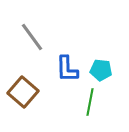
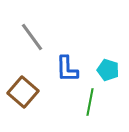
cyan pentagon: moved 7 px right; rotated 10 degrees clockwise
